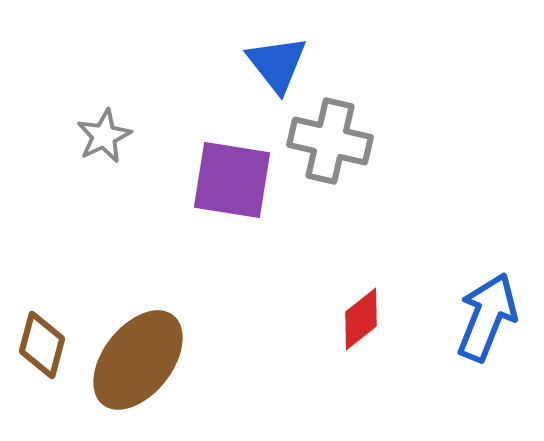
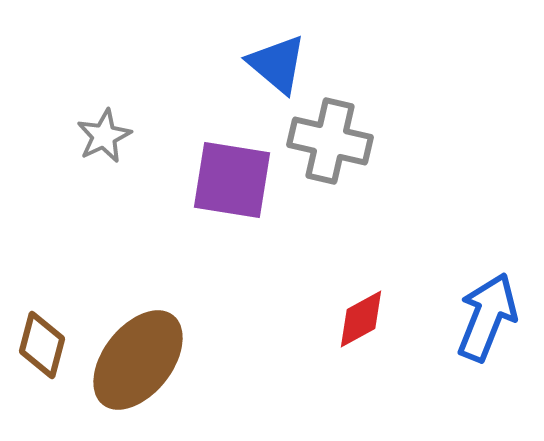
blue triangle: rotated 12 degrees counterclockwise
red diamond: rotated 10 degrees clockwise
